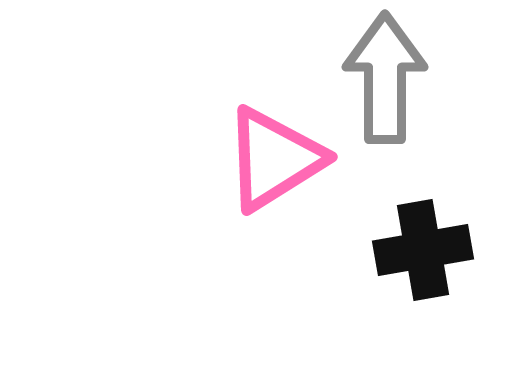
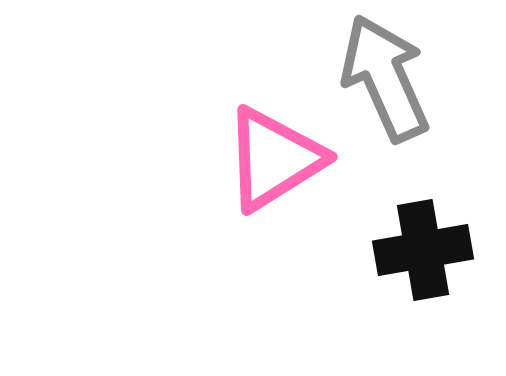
gray arrow: rotated 24 degrees counterclockwise
